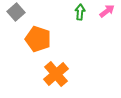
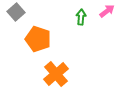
green arrow: moved 1 px right, 5 px down
